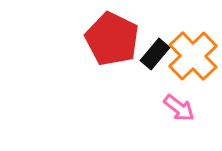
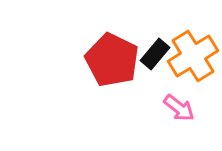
red pentagon: moved 21 px down
orange cross: rotated 12 degrees clockwise
